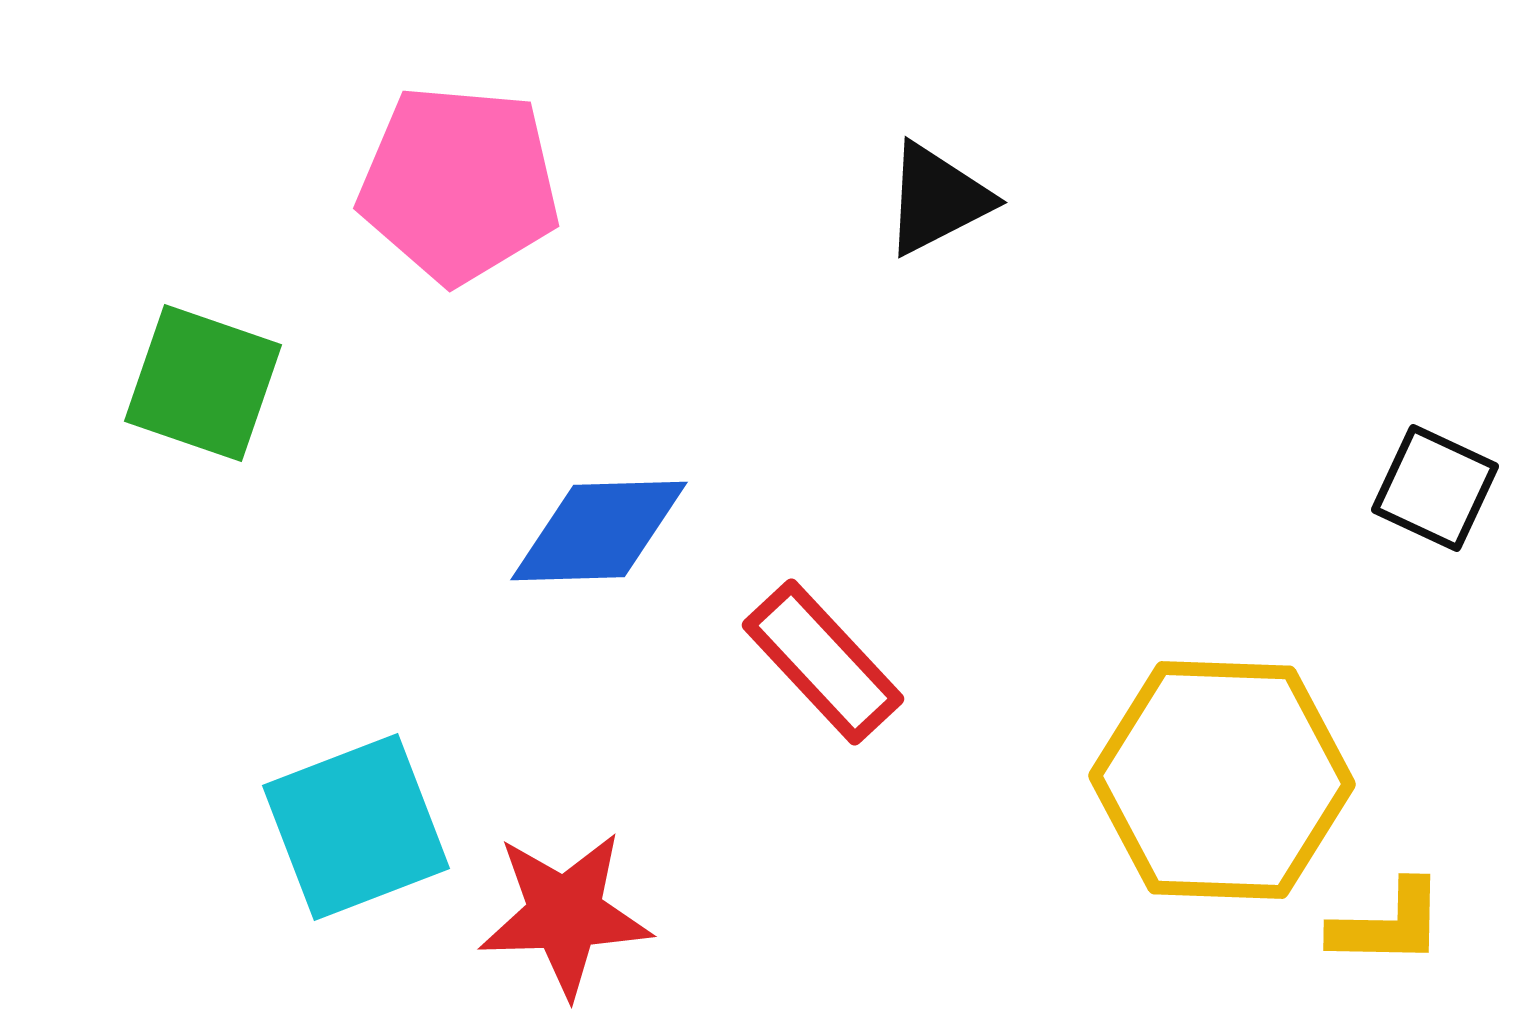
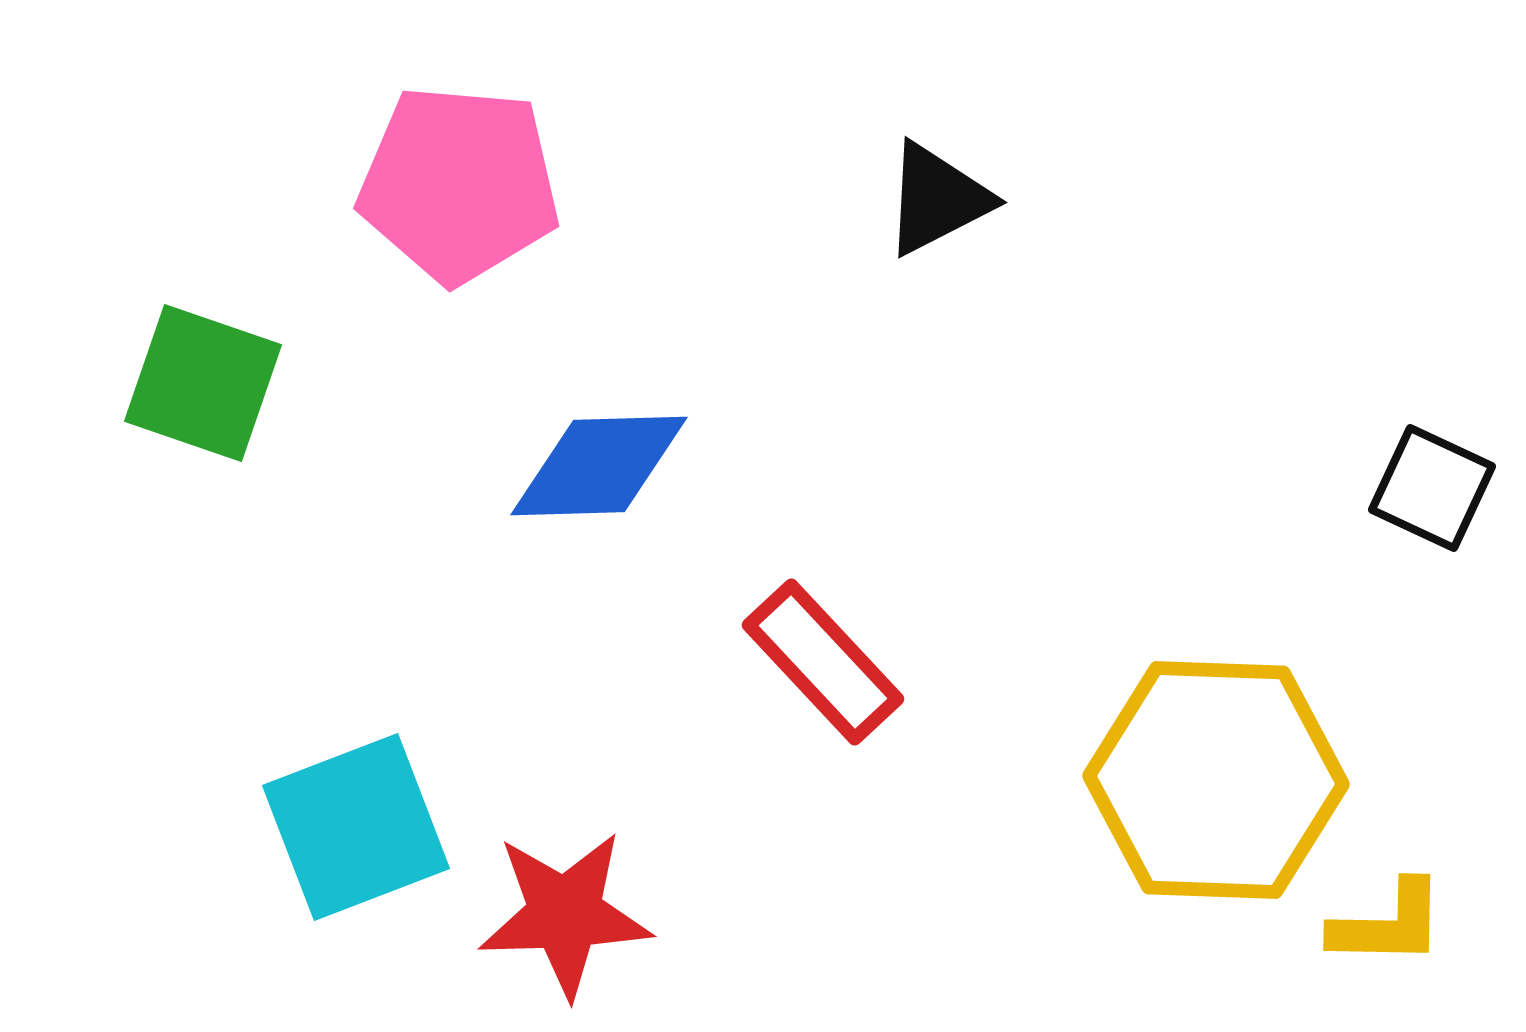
black square: moved 3 px left
blue diamond: moved 65 px up
yellow hexagon: moved 6 px left
